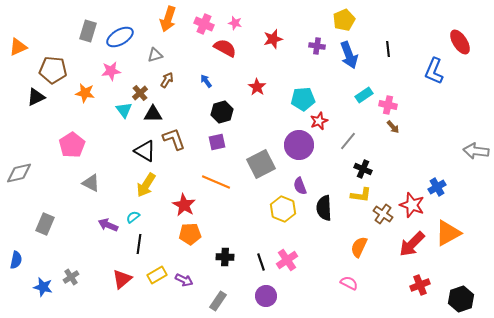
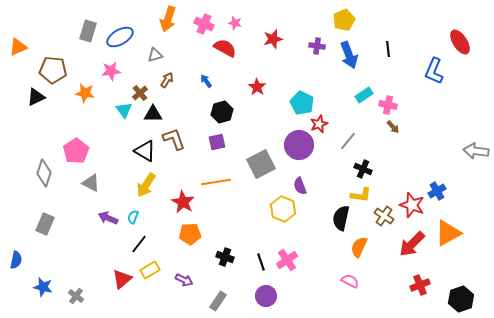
cyan pentagon at (303, 99): moved 1 px left, 4 px down; rotated 30 degrees clockwise
red star at (319, 121): moved 3 px down
pink pentagon at (72, 145): moved 4 px right, 6 px down
gray diamond at (19, 173): moved 25 px right; rotated 60 degrees counterclockwise
orange line at (216, 182): rotated 32 degrees counterclockwise
blue cross at (437, 187): moved 4 px down
red star at (184, 205): moved 1 px left, 3 px up
black semicircle at (324, 208): moved 17 px right, 10 px down; rotated 15 degrees clockwise
brown cross at (383, 214): moved 1 px right, 2 px down
cyan semicircle at (133, 217): rotated 32 degrees counterclockwise
purple arrow at (108, 225): moved 7 px up
black line at (139, 244): rotated 30 degrees clockwise
black cross at (225, 257): rotated 18 degrees clockwise
yellow rectangle at (157, 275): moved 7 px left, 5 px up
gray cross at (71, 277): moved 5 px right, 19 px down; rotated 21 degrees counterclockwise
pink semicircle at (349, 283): moved 1 px right, 2 px up
